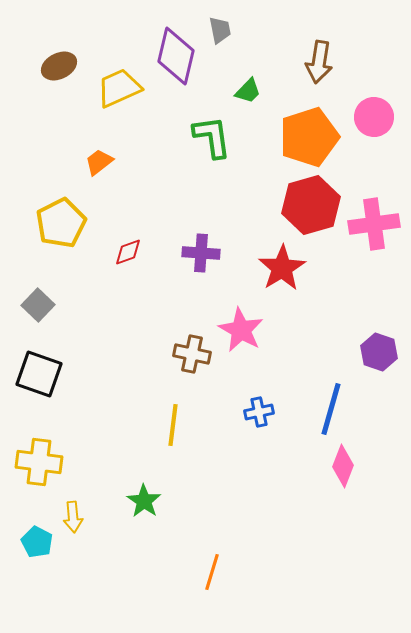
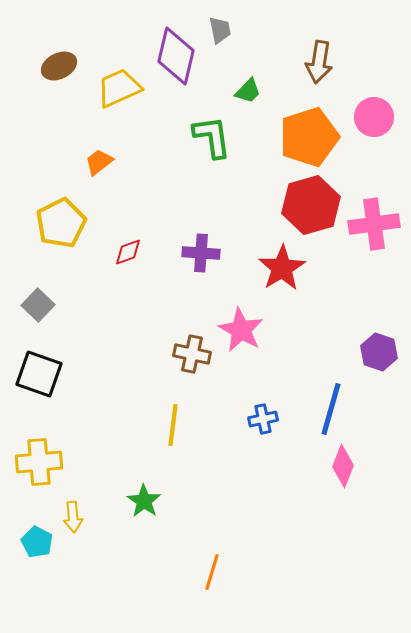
blue cross: moved 4 px right, 7 px down
yellow cross: rotated 12 degrees counterclockwise
